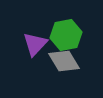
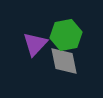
gray diamond: rotated 20 degrees clockwise
